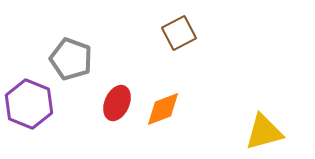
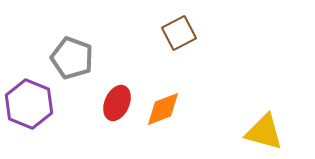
gray pentagon: moved 1 px right, 1 px up
yellow triangle: rotated 30 degrees clockwise
